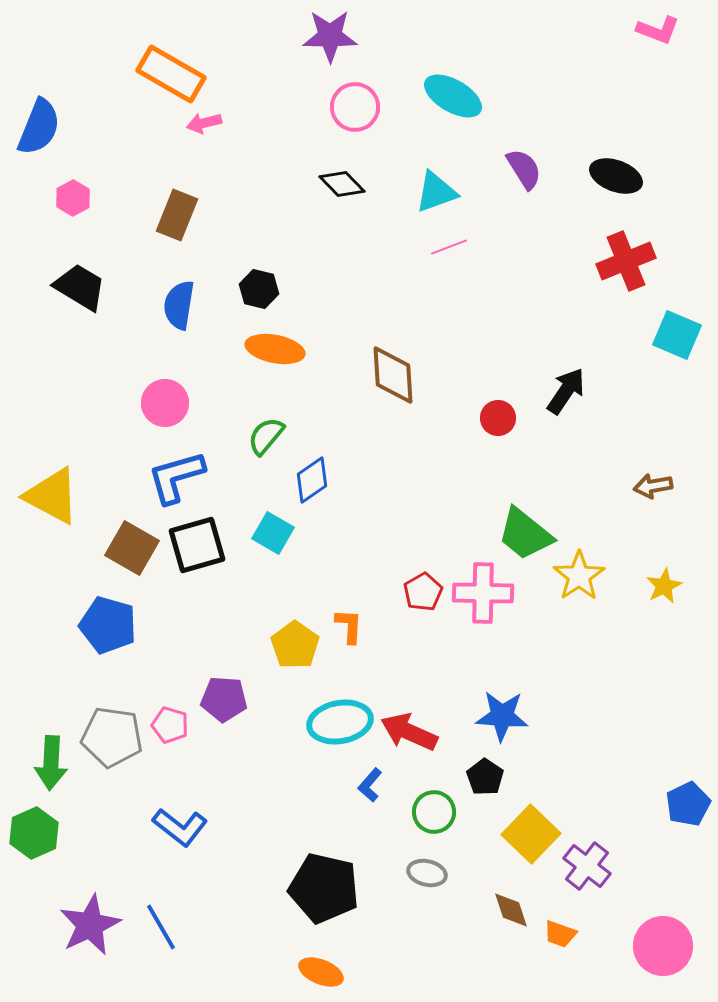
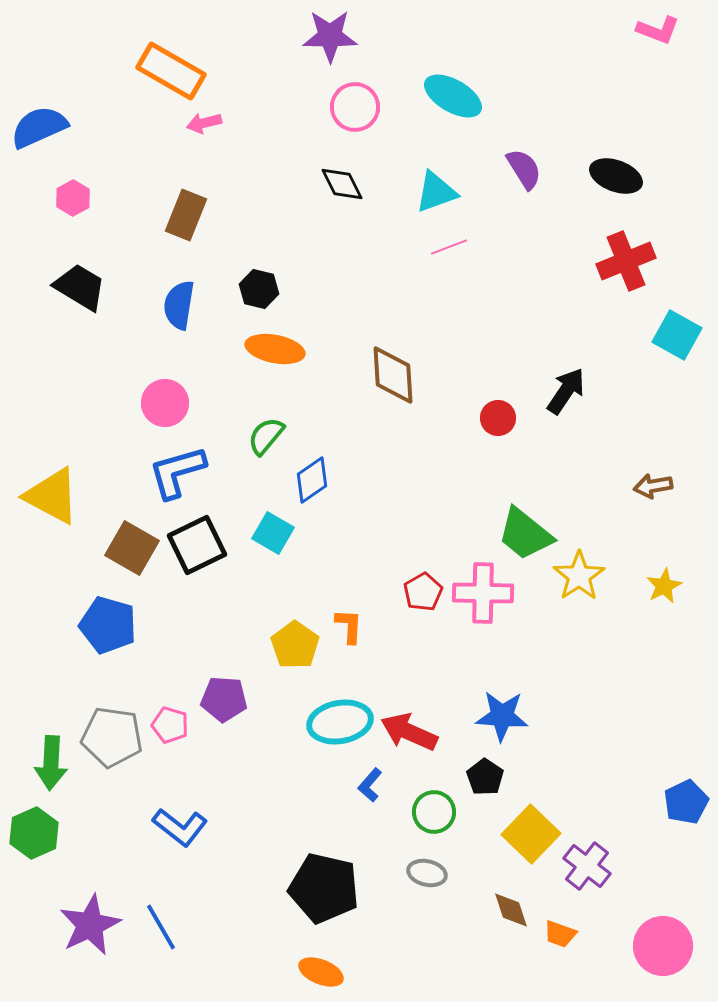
orange rectangle at (171, 74): moved 3 px up
blue semicircle at (39, 127): rotated 136 degrees counterclockwise
black diamond at (342, 184): rotated 18 degrees clockwise
brown rectangle at (177, 215): moved 9 px right
cyan square at (677, 335): rotated 6 degrees clockwise
blue L-shape at (176, 477): moved 1 px right, 5 px up
black square at (197, 545): rotated 10 degrees counterclockwise
blue pentagon at (688, 804): moved 2 px left, 2 px up
